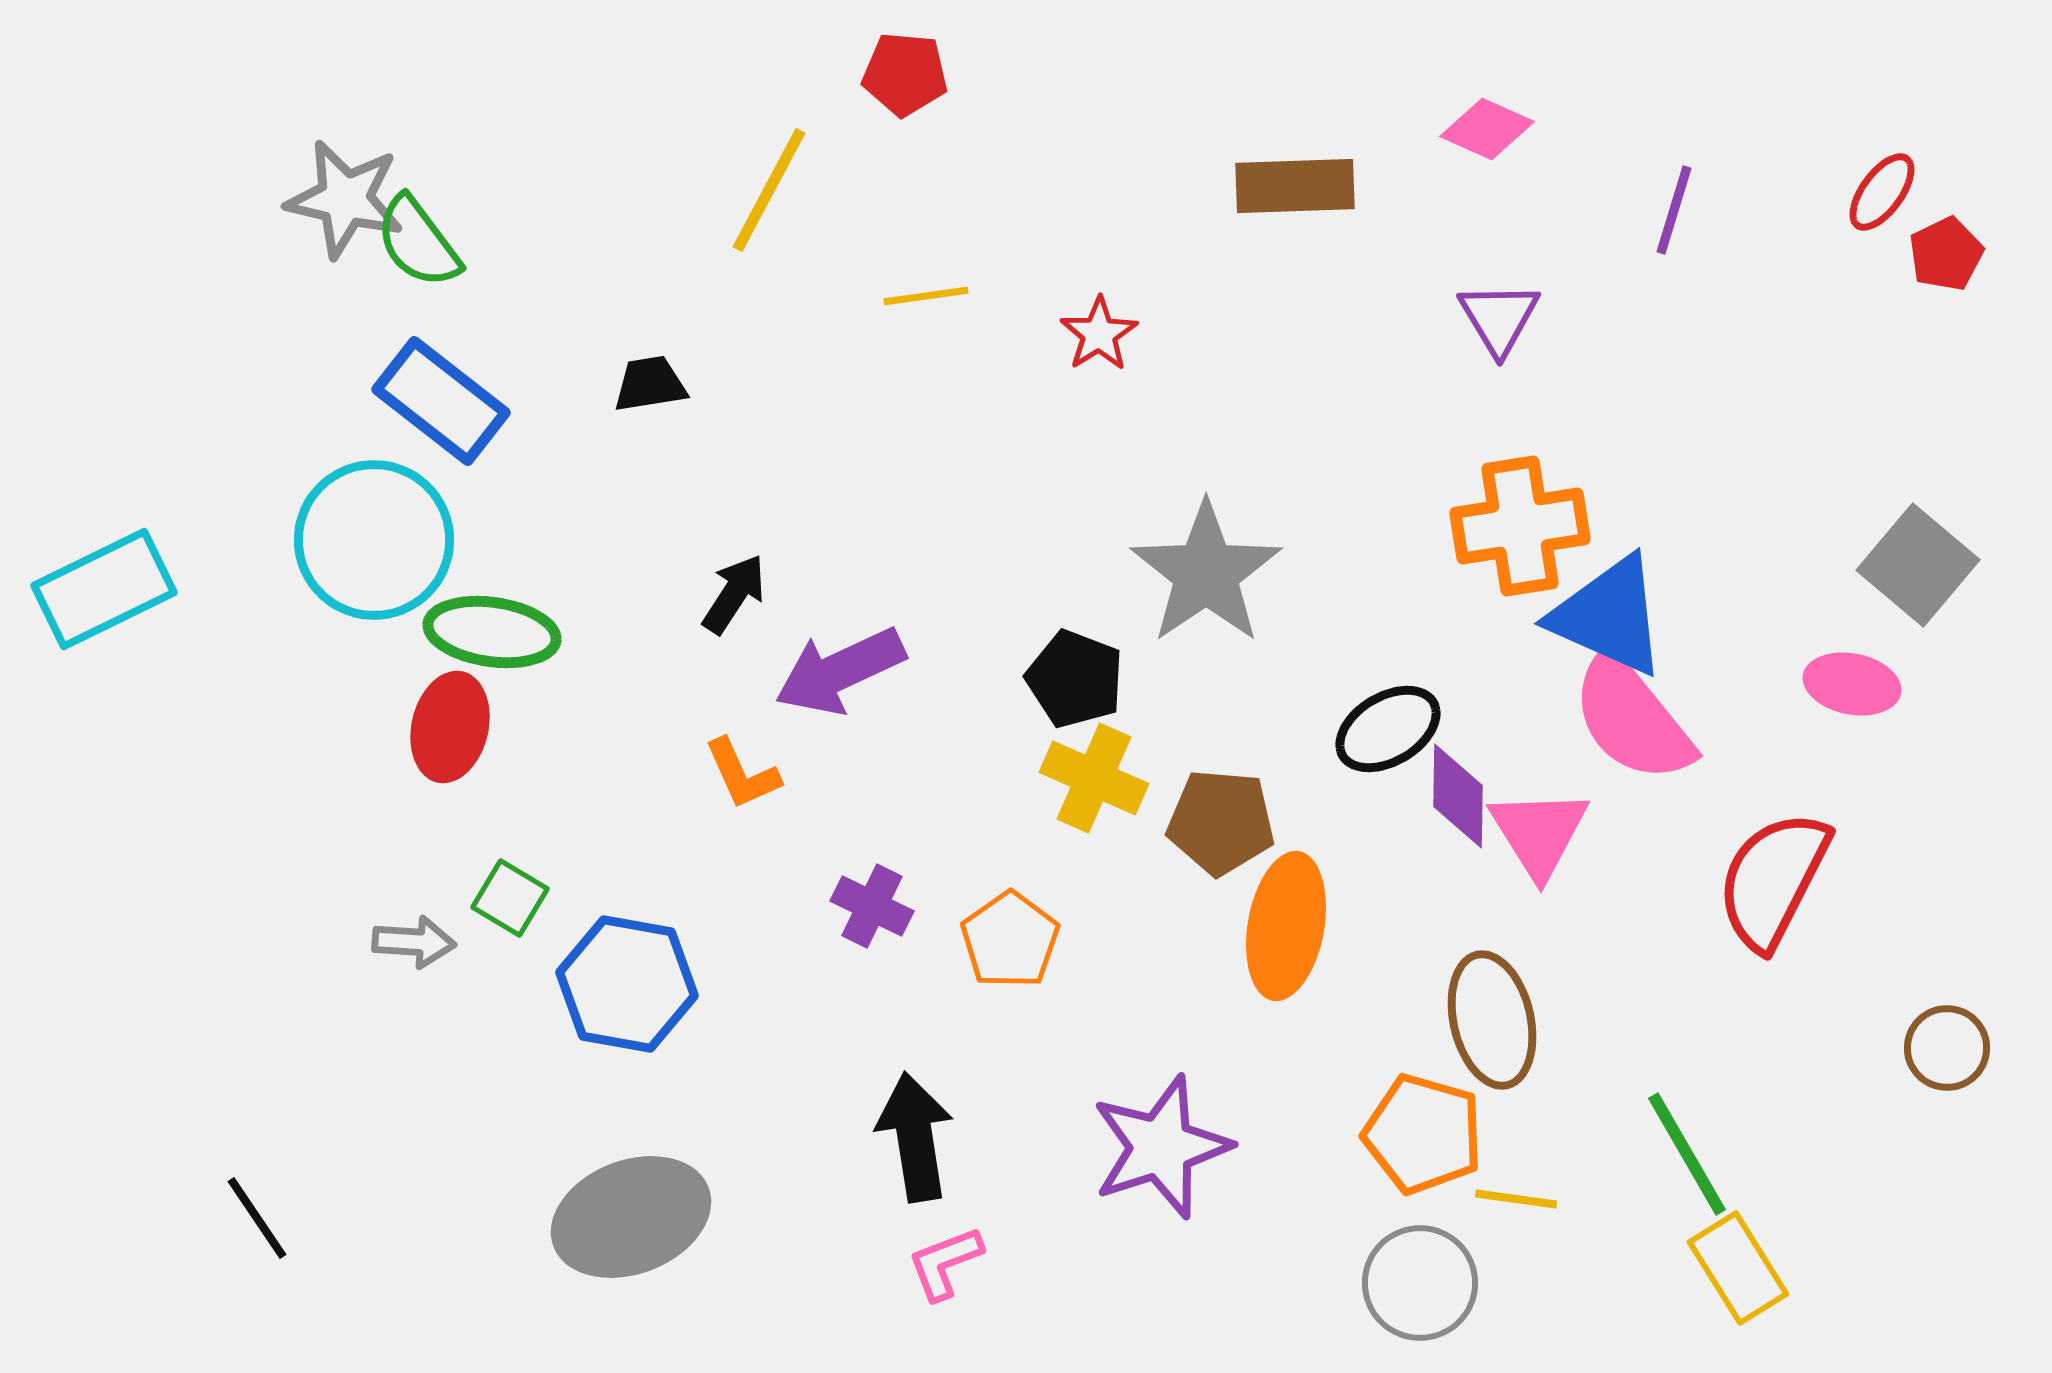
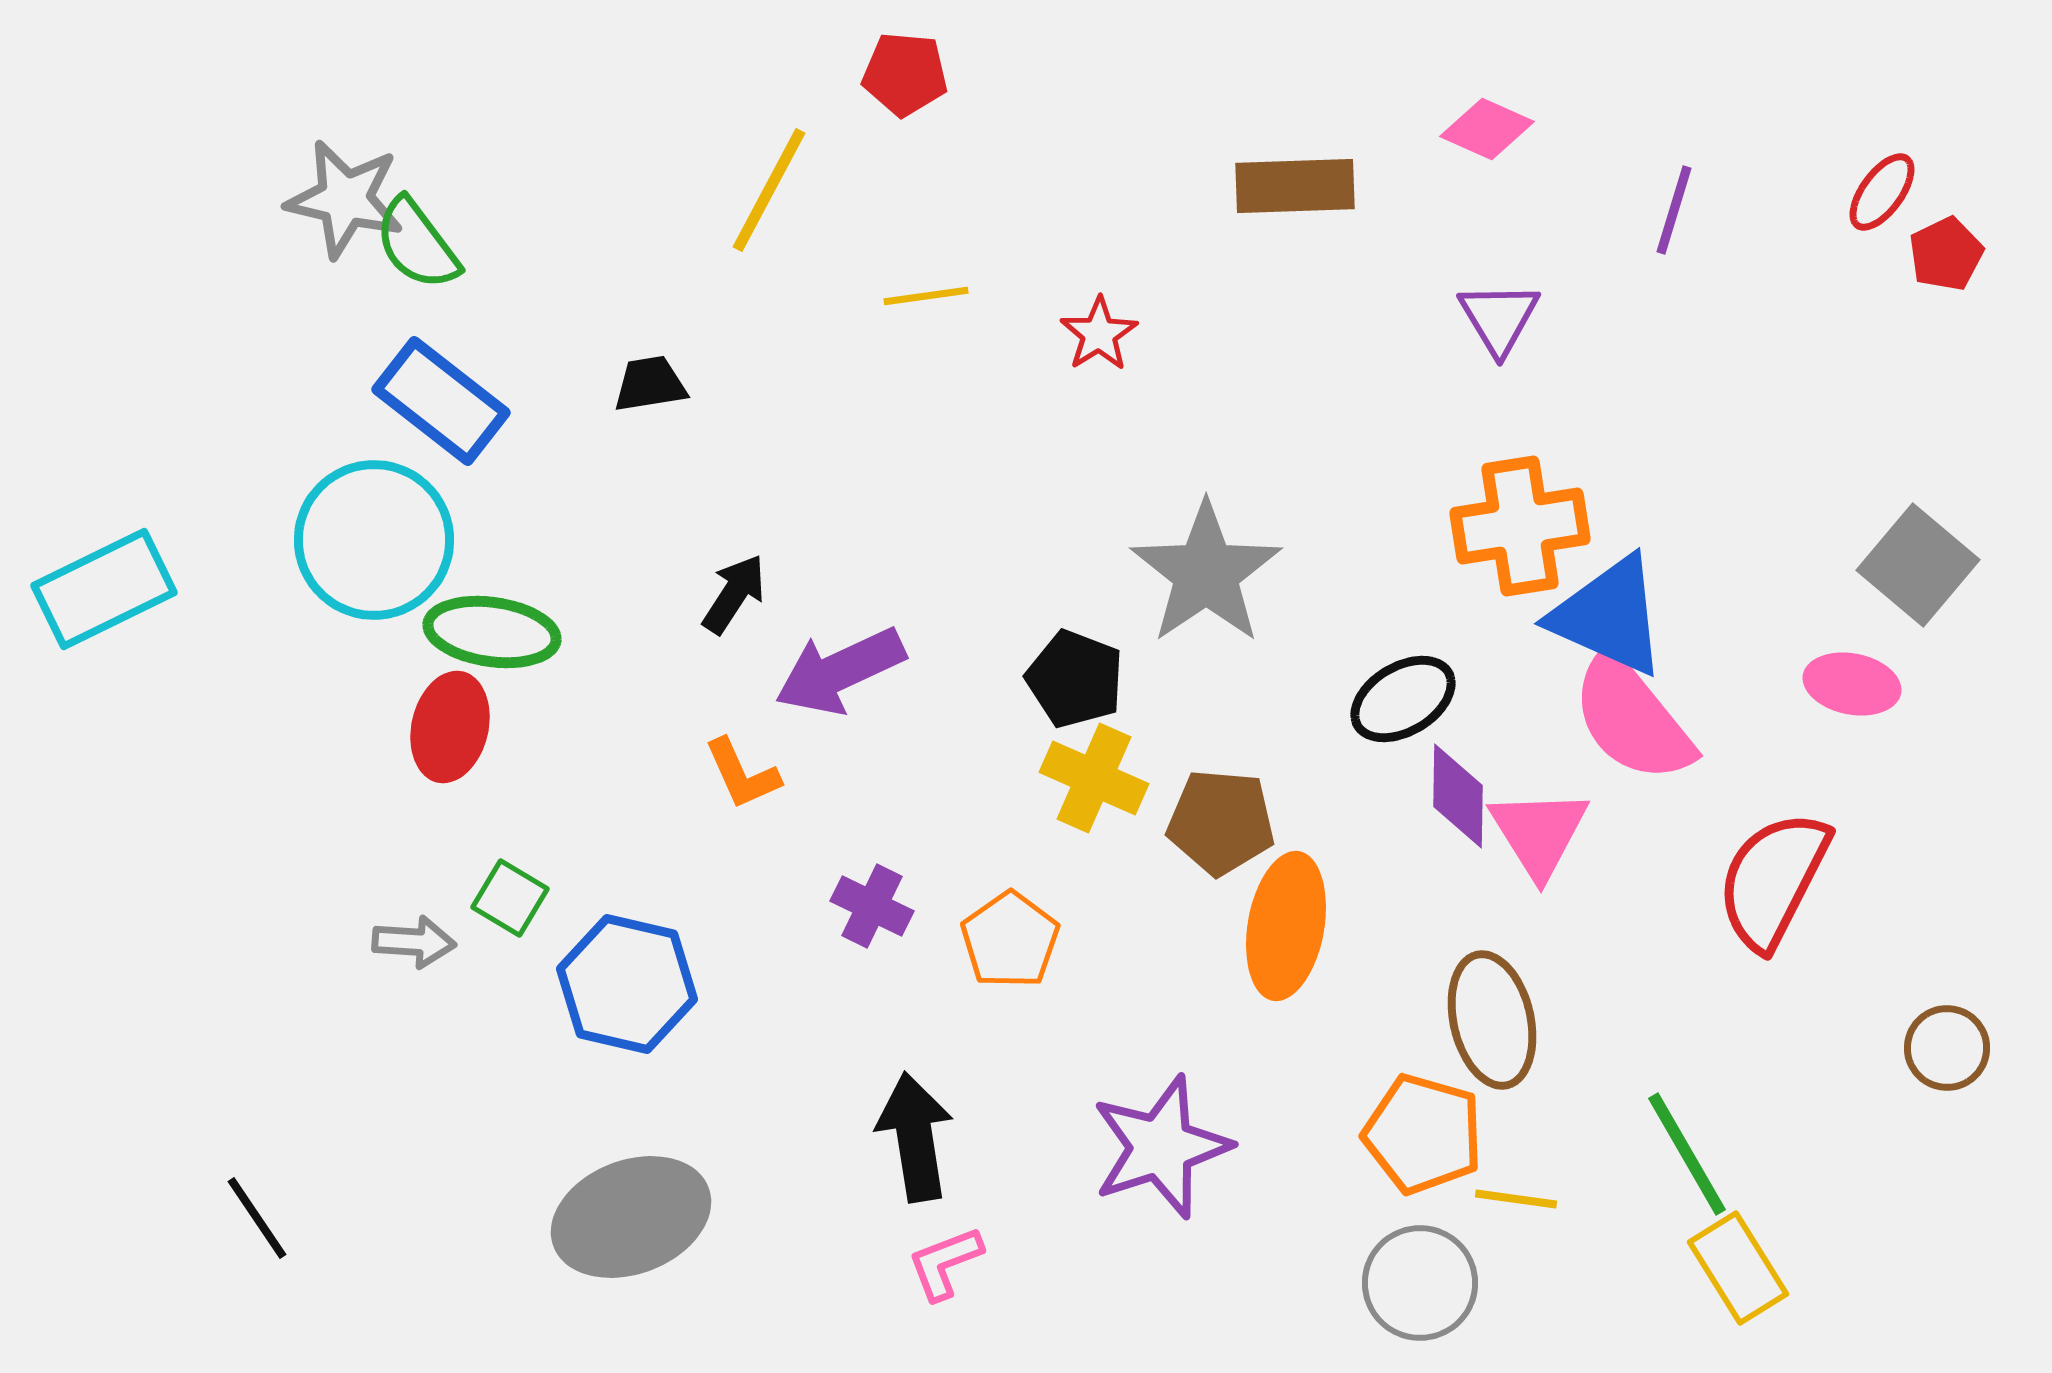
green semicircle at (418, 242): moved 1 px left, 2 px down
black ellipse at (1388, 729): moved 15 px right, 30 px up
blue hexagon at (627, 984): rotated 3 degrees clockwise
